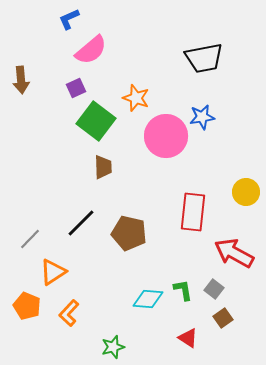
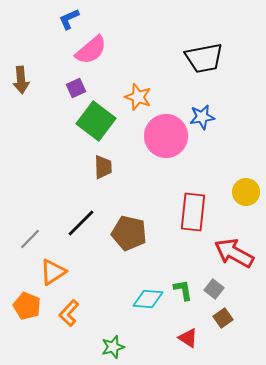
orange star: moved 2 px right, 1 px up
